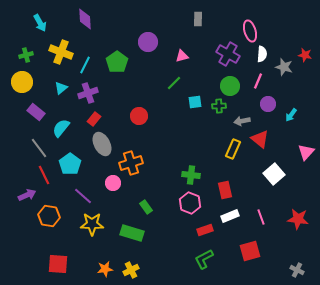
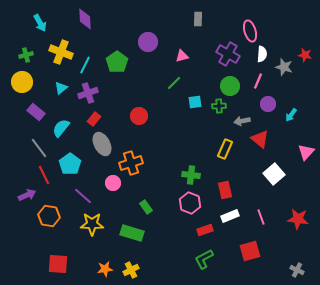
yellow rectangle at (233, 149): moved 8 px left
